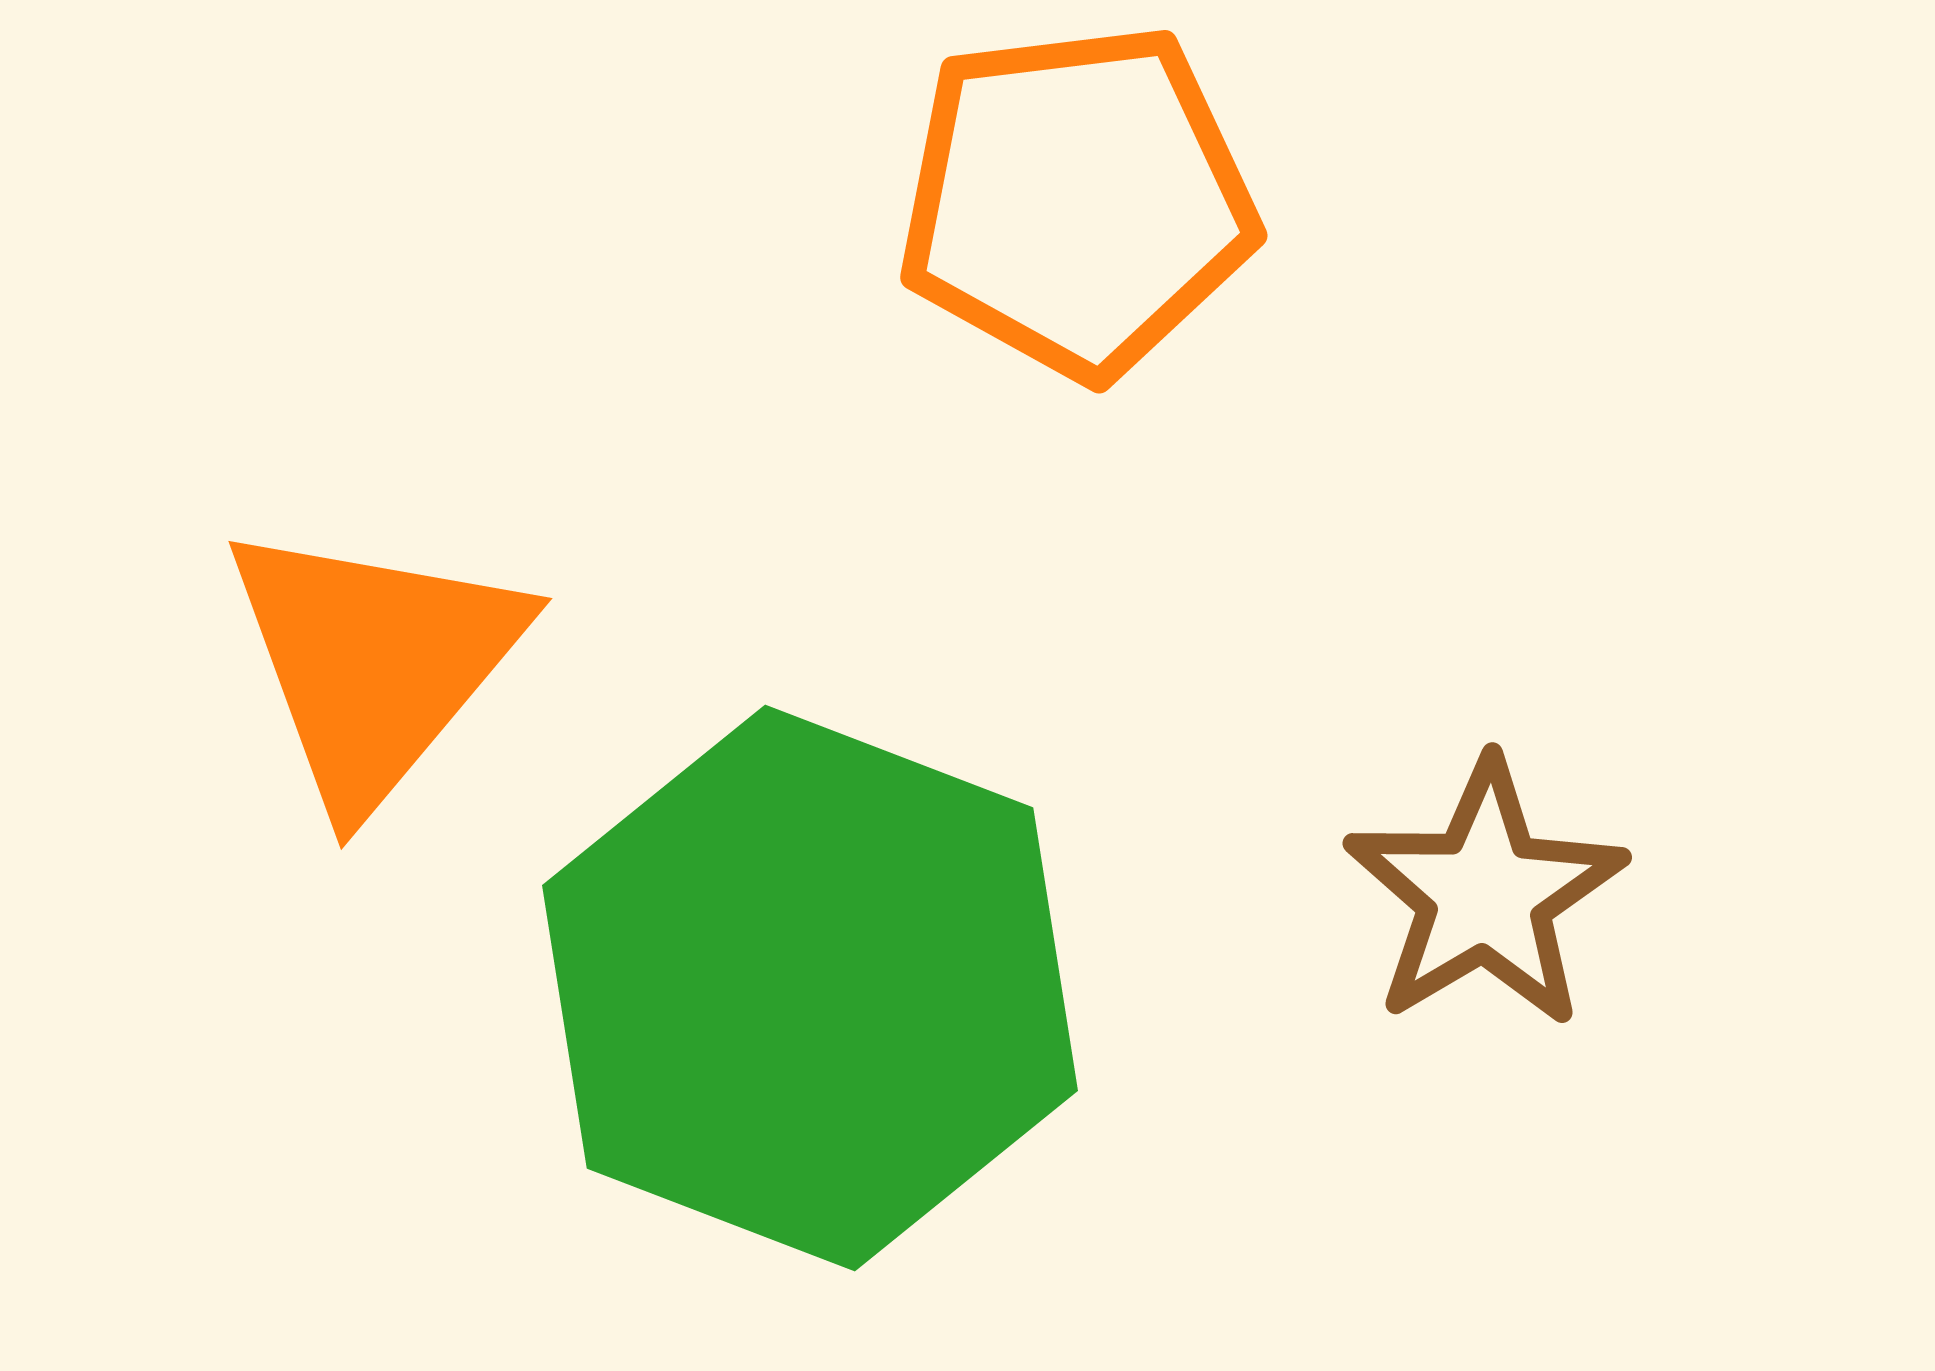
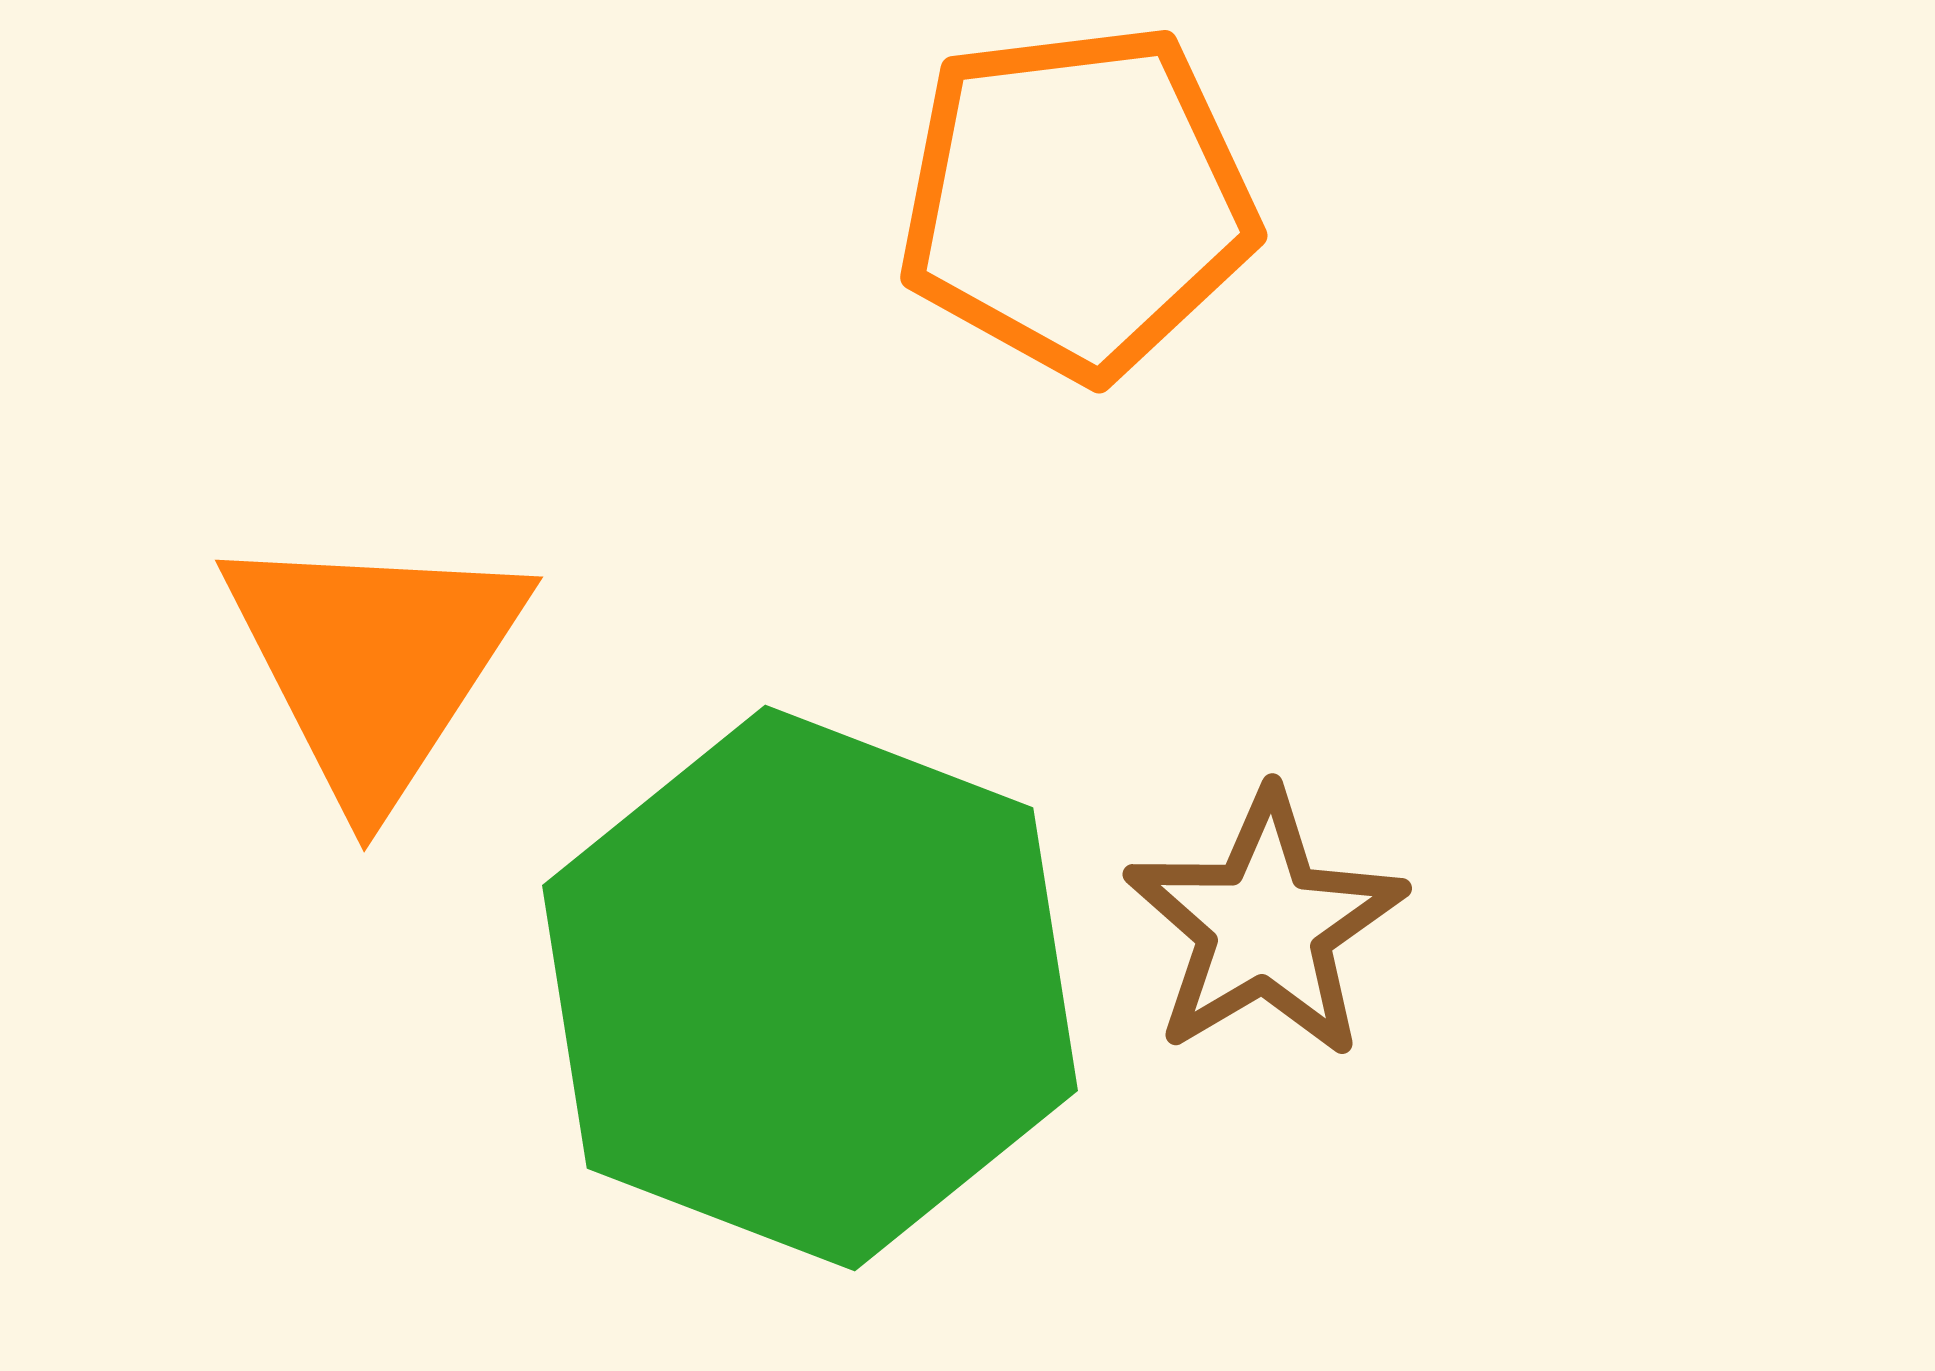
orange triangle: rotated 7 degrees counterclockwise
brown star: moved 220 px left, 31 px down
